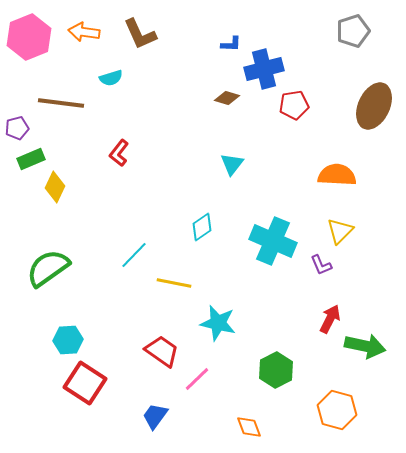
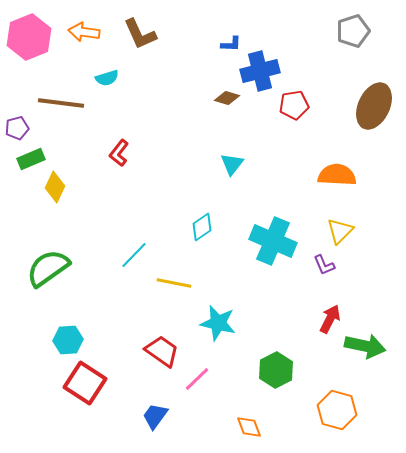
blue cross: moved 4 px left, 2 px down
cyan semicircle: moved 4 px left
purple L-shape: moved 3 px right
